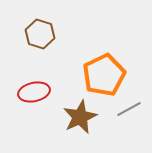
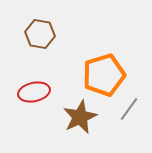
brown hexagon: rotated 8 degrees counterclockwise
orange pentagon: rotated 9 degrees clockwise
gray line: rotated 25 degrees counterclockwise
